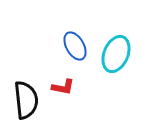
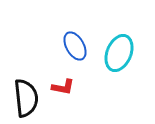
cyan ellipse: moved 3 px right, 1 px up
black semicircle: moved 2 px up
